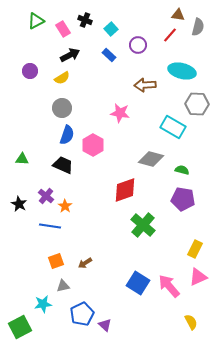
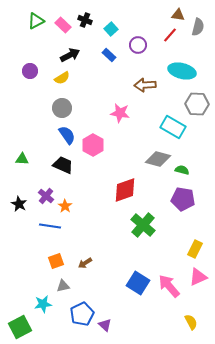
pink rectangle at (63, 29): moved 4 px up; rotated 14 degrees counterclockwise
blue semicircle at (67, 135): rotated 54 degrees counterclockwise
gray diamond at (151, 159): moved 7 px right
